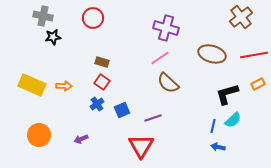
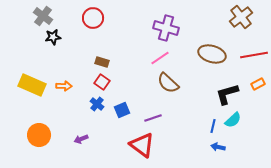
gray cross: rotated 24 degrees clockwise
blue cross: rotated 16 degrees counterclockwise
red triangle: moved 1 px right, 1 px up; rotated 24 degrees counterclockwise
